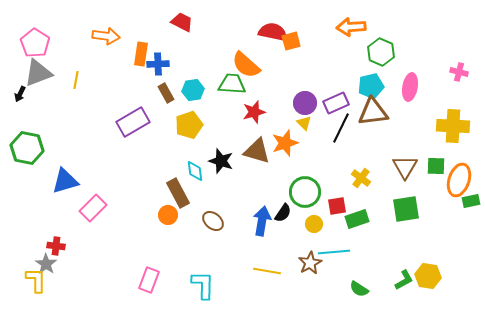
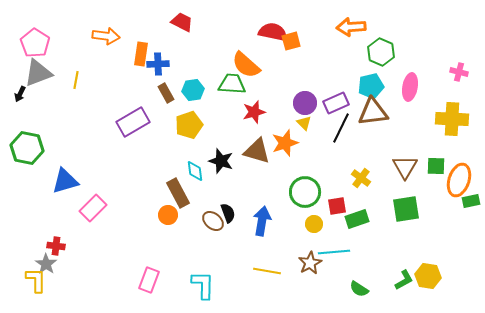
yellow cross at (453, 126): moved 1 px left, 7 px up
black semicircle at (283, 213): moved 55 px left; rotated 54 degrees counterclockwise
